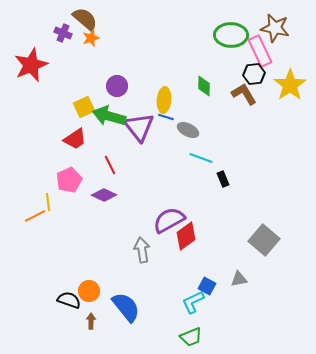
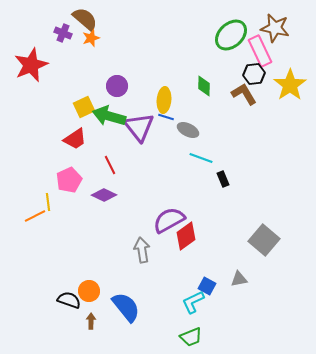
green ellipse: rotated 44 degrees counterclockwise
